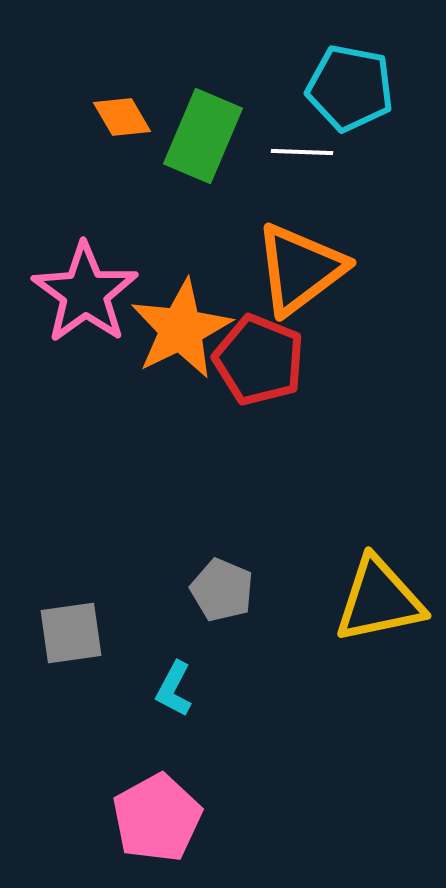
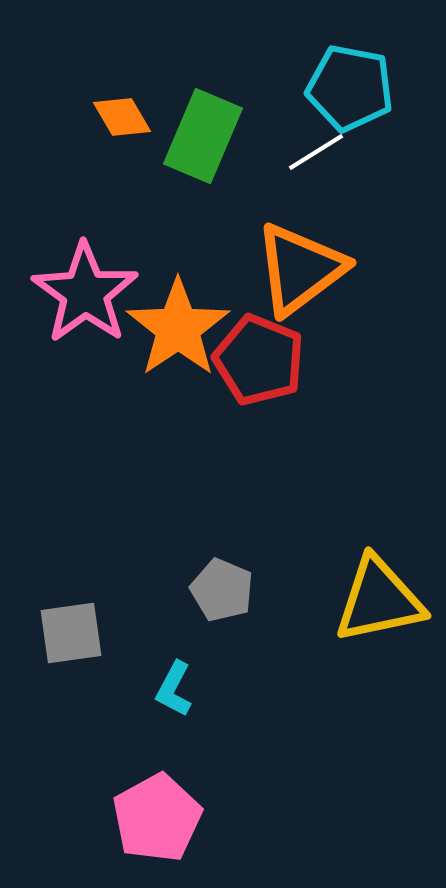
white line: moved 14 px right; rotated 34 degrees counterclockwise
orange star: moved 3 px left, 1 px up; rotated 8 degrees counterclockwise
